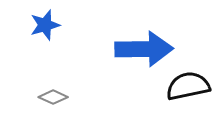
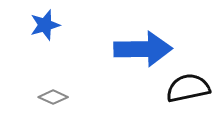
blue arrow: moved 1 px left
black semicircle: moved 2 px down
